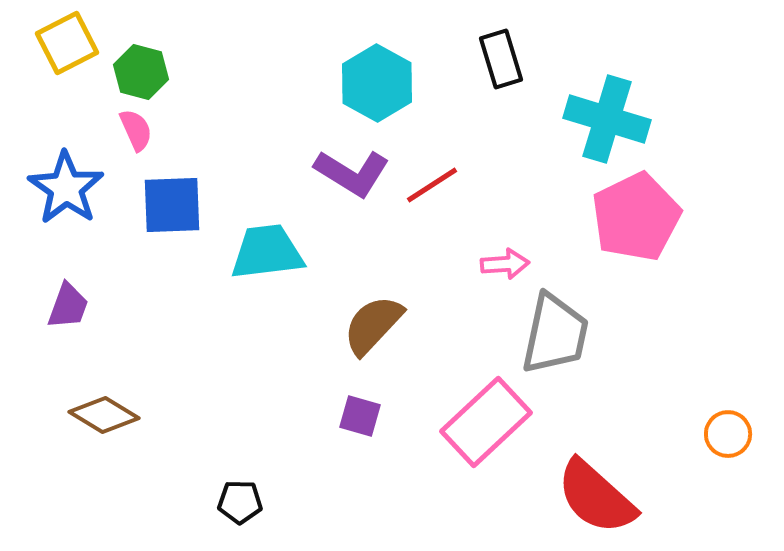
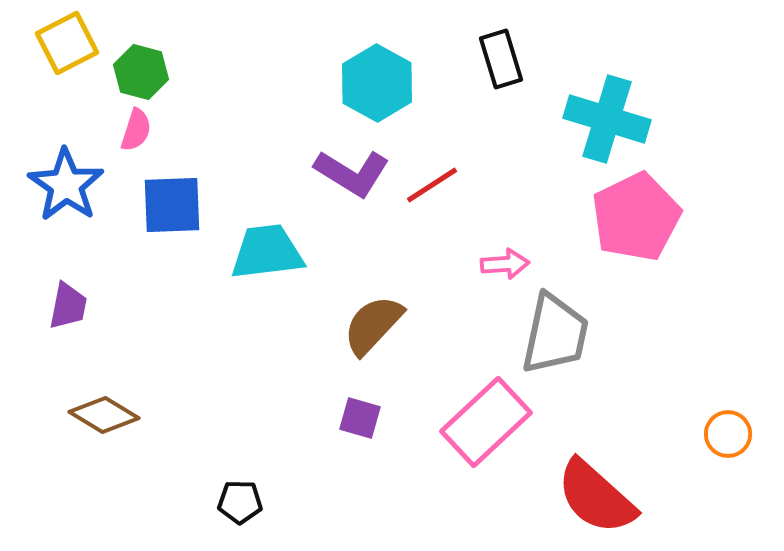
pink semicircle: rotated 42 degrees clockwise
blue star: moved 3 px up
purple trapezoid: rotated 9 degrees counterclockwise
purple square: moved 2 px down
